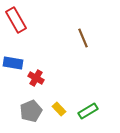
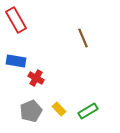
blue rectangle: moved 3 px right, 2 px up
